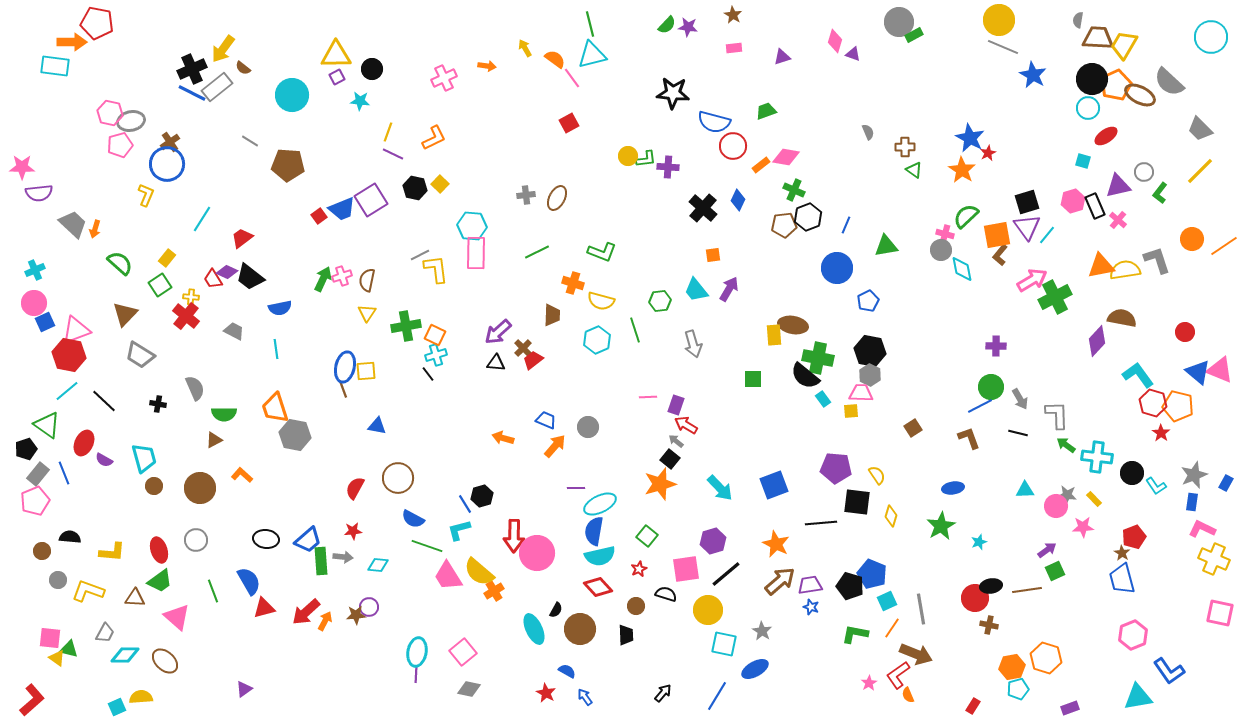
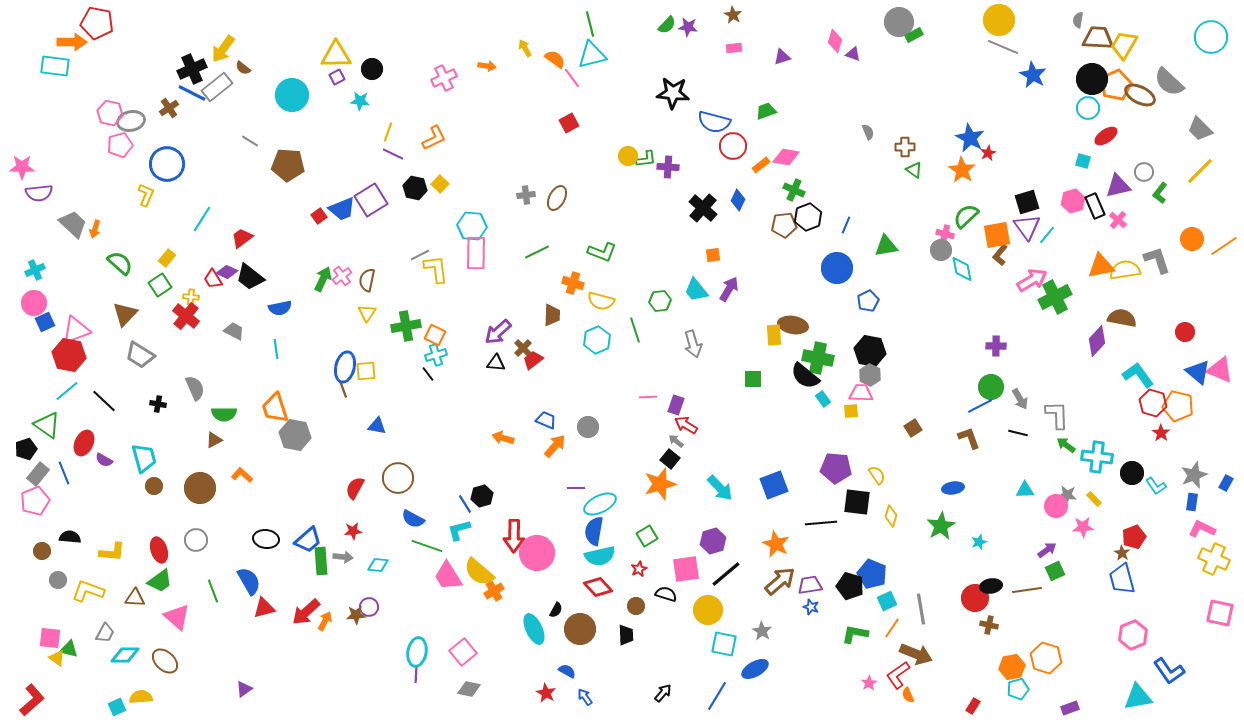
brown cross at (170, 142): moved 1 px left, 34 px up
pink cross at (342, 276): rotated 18 degrees counterclockwise
green square at (647, 536): rotated 20 degrees clockwise
